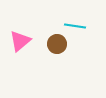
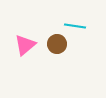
pink triangle: moved 5 px right, 4 px down
